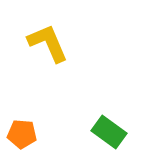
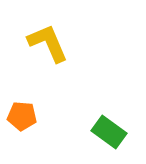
orange pentagon: moved 18 px up
